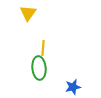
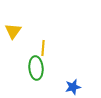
yellow triangle: moved 15 px left, 18 px down
green ellipse: moved 3 px left
